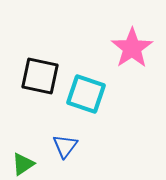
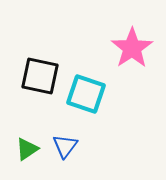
green triangle: moved 4 px right, 15 px up
